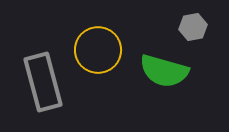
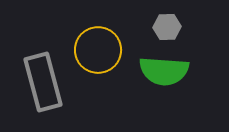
gray hexagon: moved 26 px left; rotated 8 degrees clockwise
green semicircle: rotated 12 degrees counterclockwise
